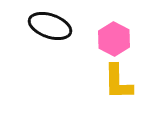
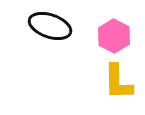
pink hexagon: moved 3 px up
